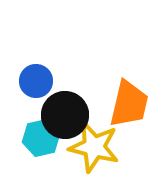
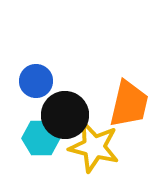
cyan hexagon: rotated 12 degrees clockwise
